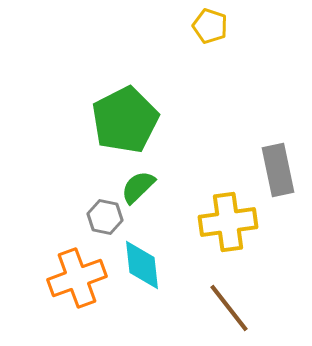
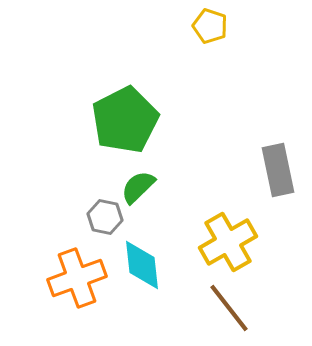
yellow cross: moved 20 px down; rotated 22 degrees counterclockwise
